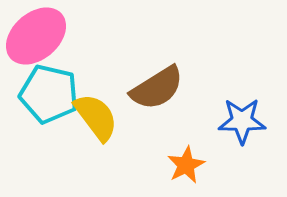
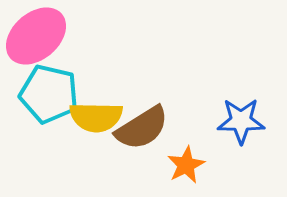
brown semicircle: moved 15 px left, 40 px down
yellow semicircle: rotated 128 degrees clockwise
blue star: moved 1 px left
